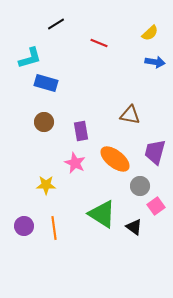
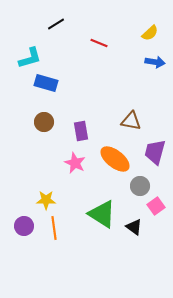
brown triangle: moved 1 px right, 6 px down
yellow star: moved 15 px down
